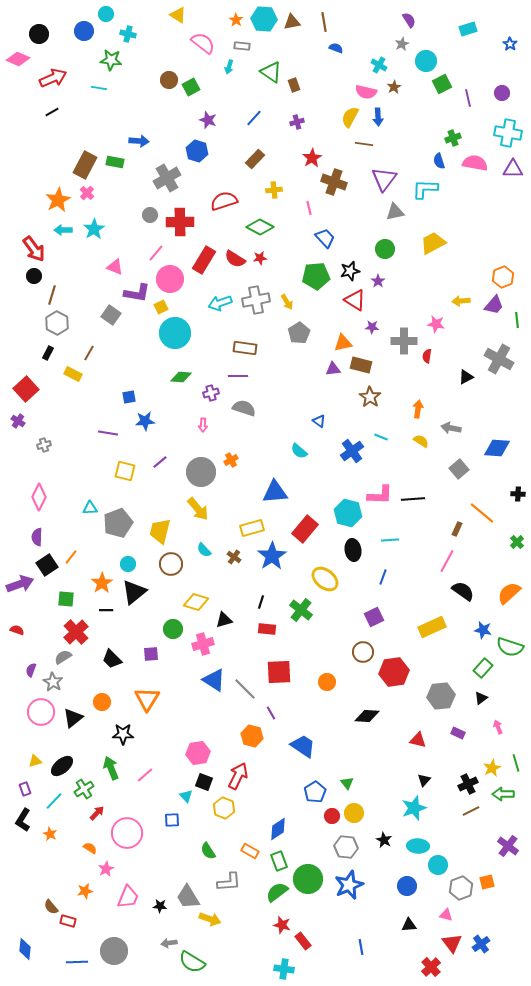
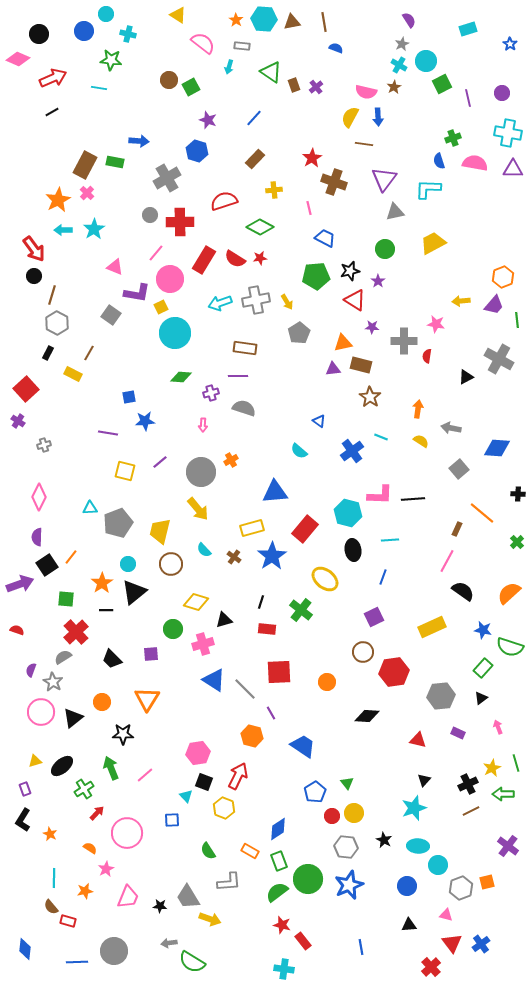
cyan cross at (379, 65): moved 20 px right
purple cross at (297, 122): moved 19 px right, 35 px up; rotated 24 degrees counterclockwise
cyan L-shape at (425, 189): moved 3 px right
blue trapezoid at (325, 238): rotated 20 degrees counterclockwise
cyan line at (54, 801): moved 77 px down; rotated 42 degrees counterclockwise
